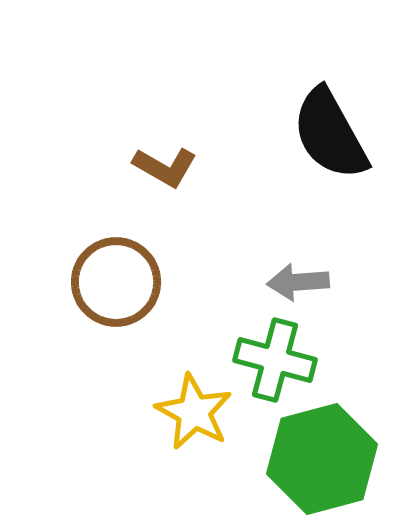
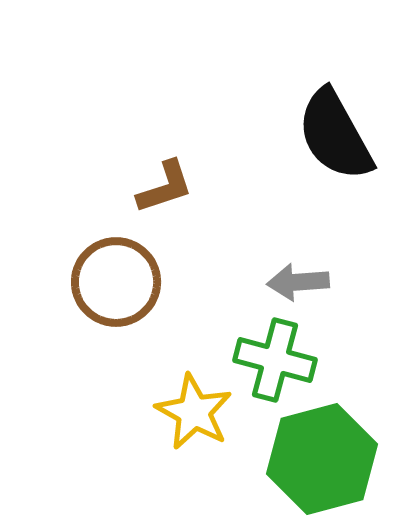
black semicircle: moved 5 px right, 1 px down
brown L-shape: moved 20 px down; rotated 48 degrees counterclockwise
